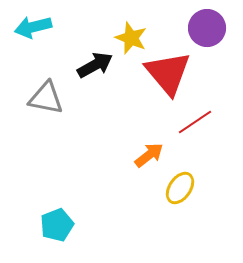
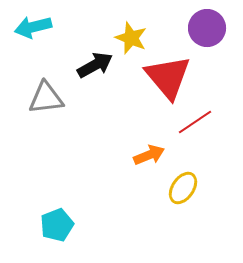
red triangle: moved 4 px down
gray triangle: rotated 18 degrees counterclockwise
orange arrow: rotated 16 degrees clockwise
yellow ellipse: moved 3 px right
